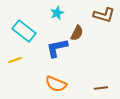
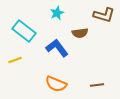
brown semicircle: moved 3 px right; rotated 56 degrees clockwise
blue L-shape: rotated 65 degrees clockwise
brown line: moved 4 px left, 3 px up
